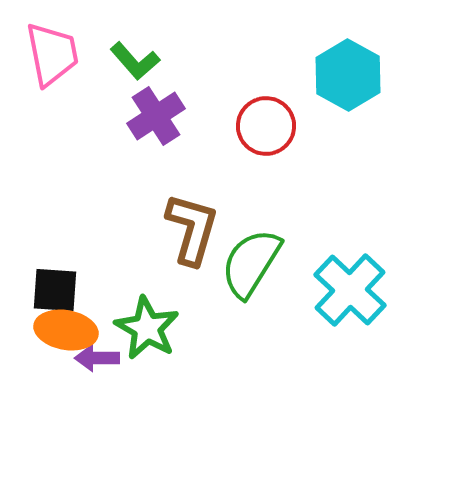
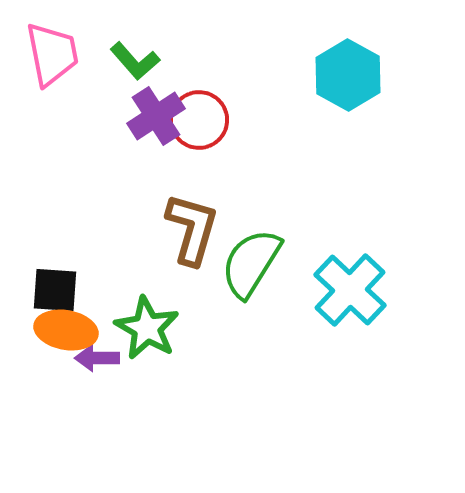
red circle: moved 67 px left, 6 px up
